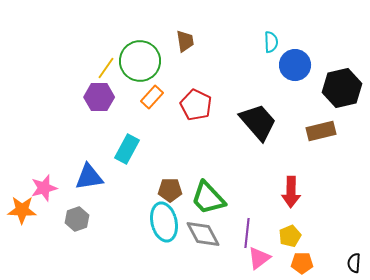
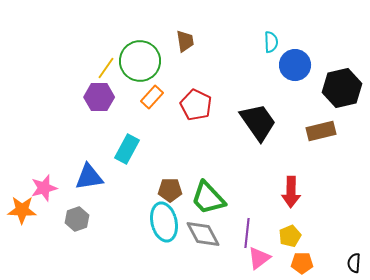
black trapezoid: rotated 6 degrees clockwise
